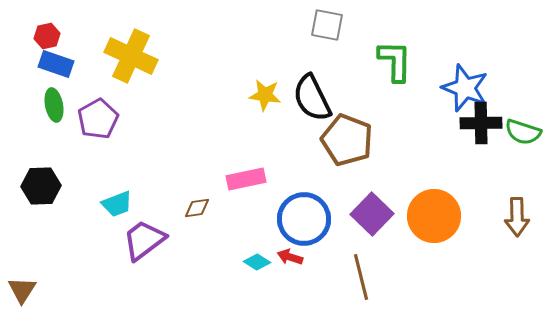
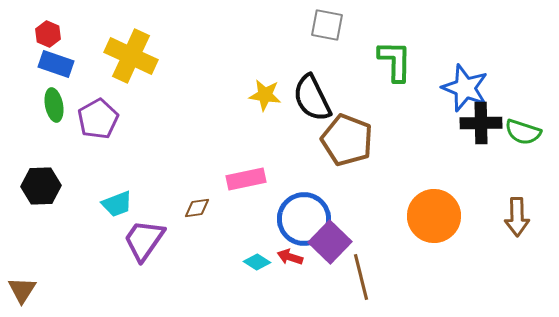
red hexagon: moved 1 px right, 2 px up; rotated 25 degrees counterclockwise
purple square: moved 42 px left, 28 px down
purple trapezoid: rotated 18 degrees counterclockwise
